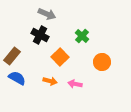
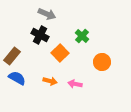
orange square: moved 4 px up
